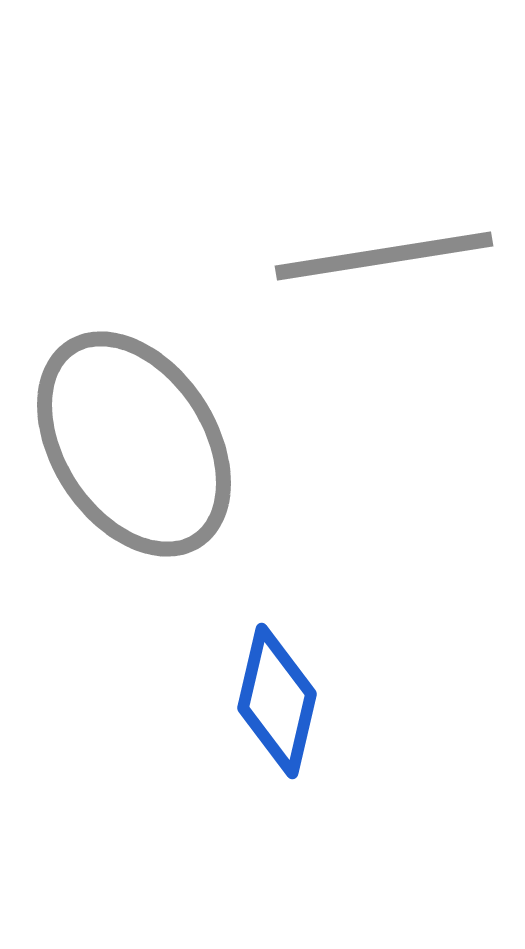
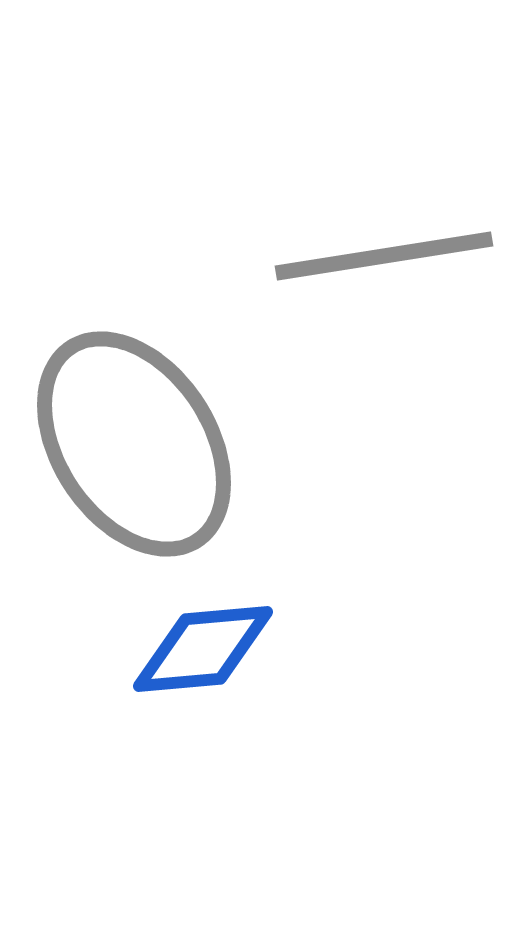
blue diamond: moved 74 px left, 52 px up; rotated 72 degrees clockwise
